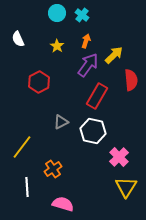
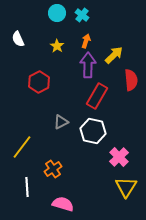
purple arrow: rotated 35 degrees counterclockwise
